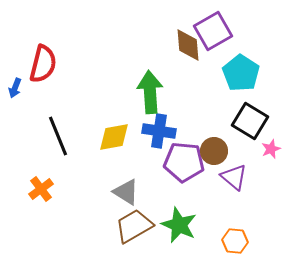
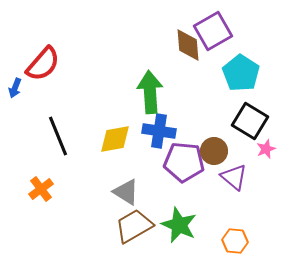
red semicircle: rotated 27 degrees clockwise
yellow diamond: moved 1 px right, 2 px down
pink star: moved 5 px left
